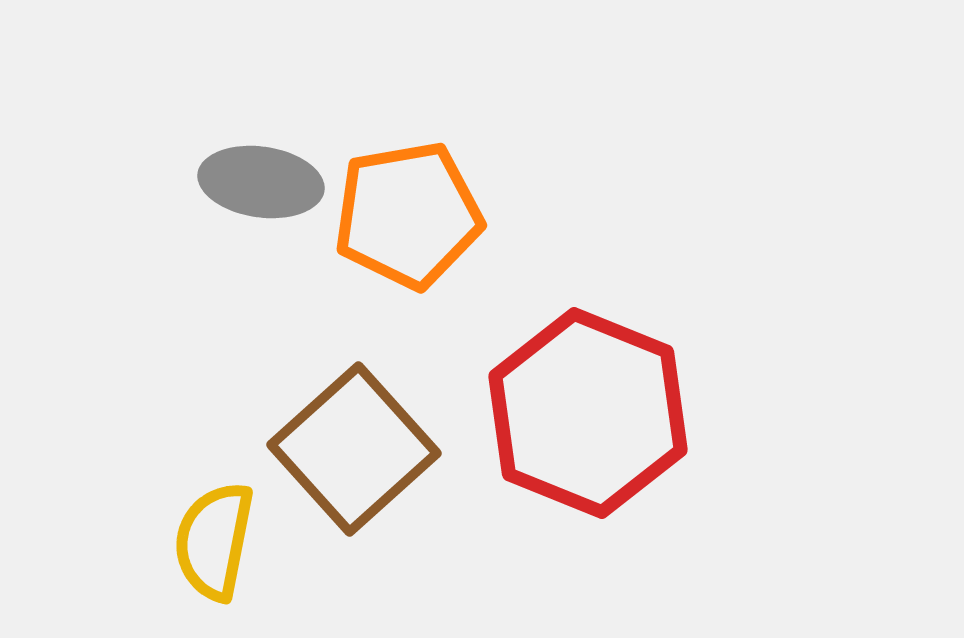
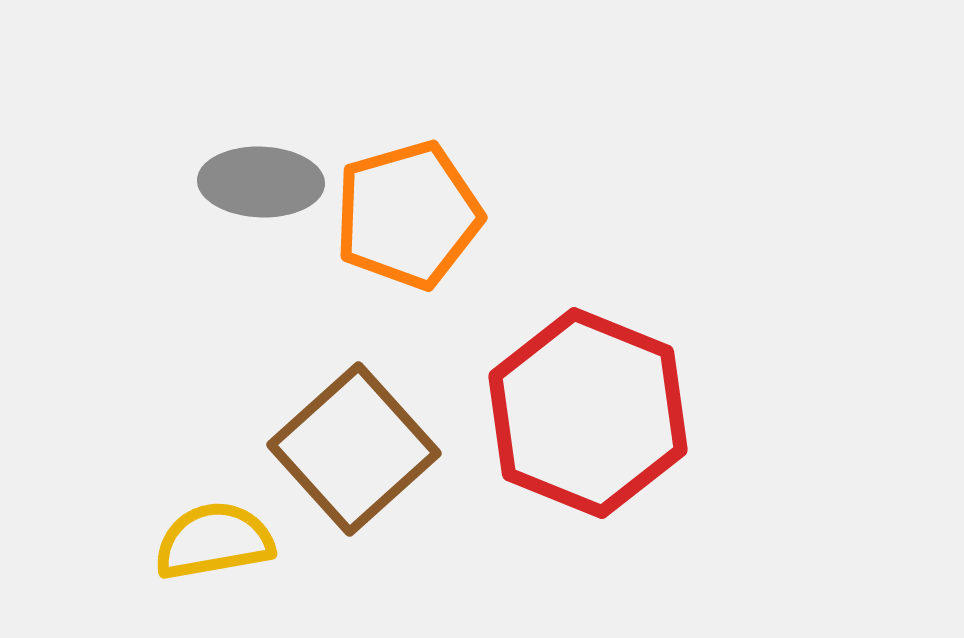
gray ellipse: rotated 6 degrees counterclockwise
orange pentagon: rotated 6 degrees counterclockwise
yellow semicircle: rotated 69 degrees clockwise
